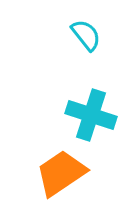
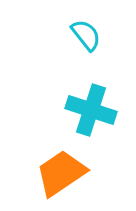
cyan cross: moved 5 px up
